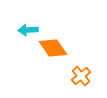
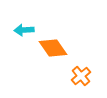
cyan arrow: moved 4 px left
